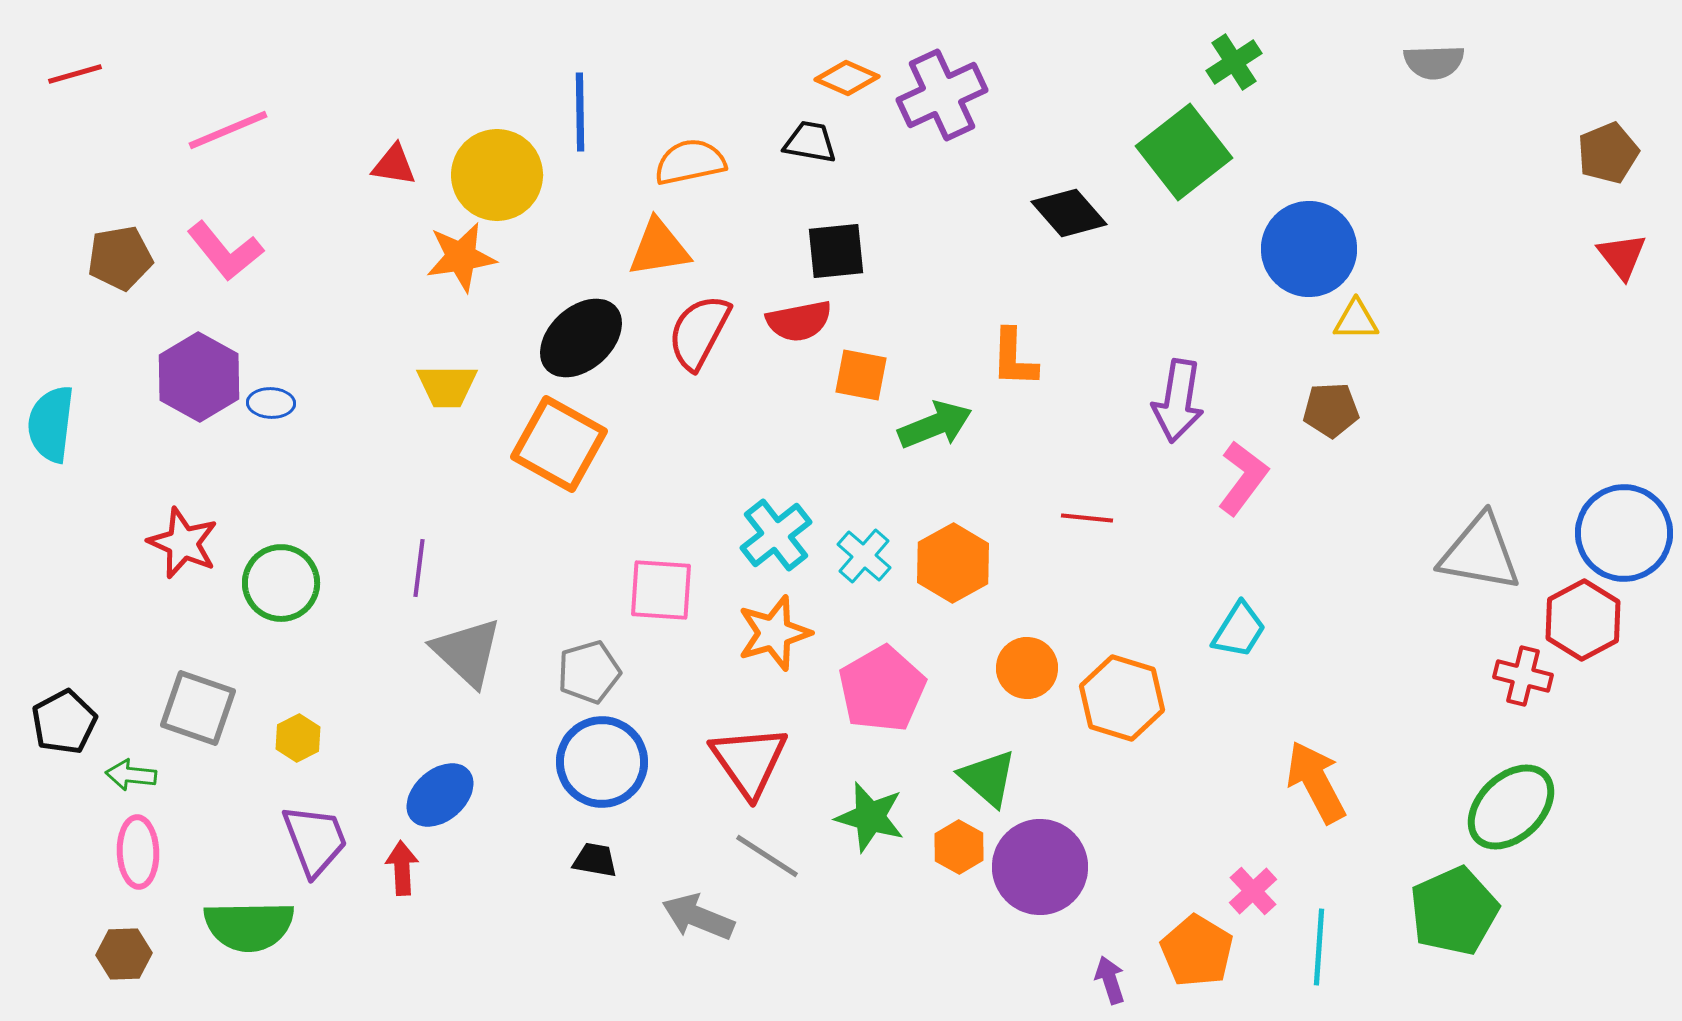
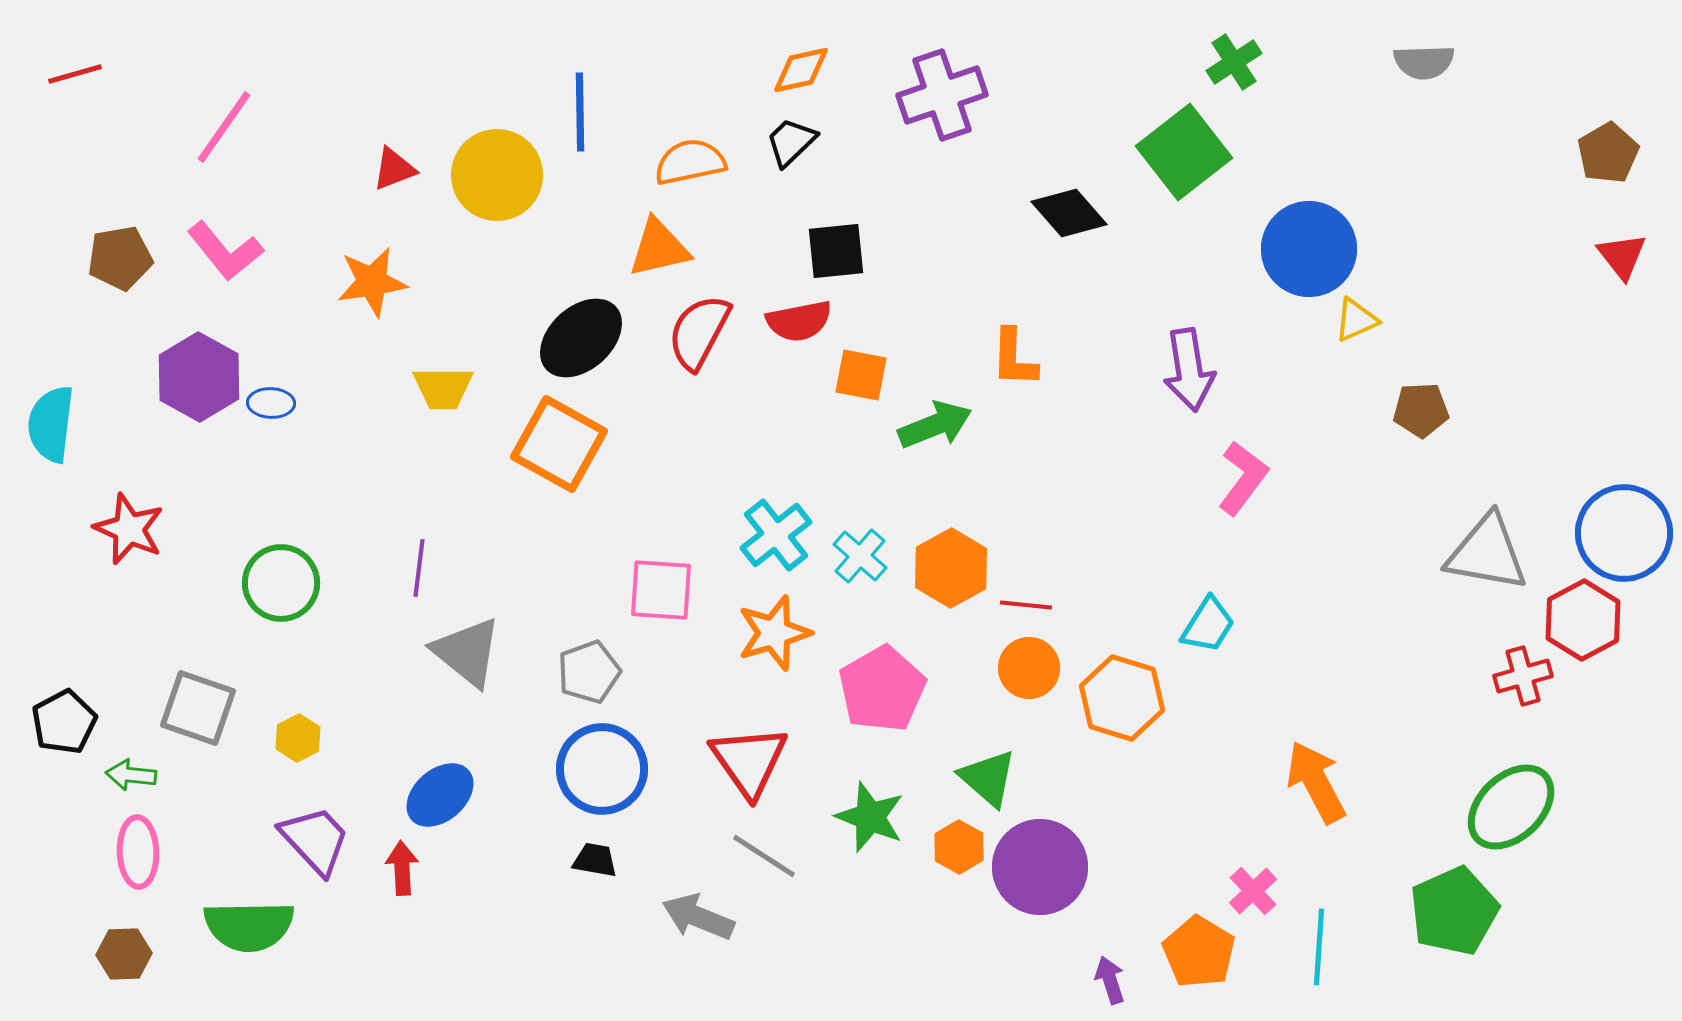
gray semicircle at (1434, 62): moved 10 px left
orange diamond at (847, 78): moved 46 px left, 8 px up; rotated 36 degrees counterclockwise
purple cross at (942, 95): rotated 6 degrees clockwise
pink line at (228, 130): moved 4 px left, 3 px up; rotated 32 degrees counterclockwise
black trapezoid at (810, 142): moved 19 px left; rotated 54 degrees counterclockwise
brown pentagon at (1608, 153): rotated 8 degrees counterclockwise
red triangle at (394, 165): moved 4 px down; rotated 30 degrees counterclockwise
orange triangle at (659, 248): rotated 4 degrees counterclockwise
orange star at (461, 257): moved 89 px left, 25 px down
yellow triangle at (1356, 320): rotated 24 degrees counterclockwise
yellow trapezoid at (447, 386): moved 4 px left, 2 px down
purple arrow at (1178, 401): moved 11 px right, 31 px up; rotated 18 degrees counterclockwise
brown pentagon at (1331, 410): moved 90 px right
red line at (1087, 518): moved 61 px left, 87 px down
red star at (183, 543): moved 54 px left, 14 px up
gray triangle at (1480, 553): moved 7 px right
cyan cross at (864, 556): moved 4 px left
orange hexagon at (953, 563): moved 2 px left, 5 px down
cyan trapezoid at (1239, 630): moved 31 px left, 5 px up
gray triangle at (467, 652): rotated 4 degrees counterclockwise
orange circle at (1027, 668): moved 2 px right
gray pentagon at (589, 672): rotated 4 degrees counterclockwise
red cross at (1523, 676): rotated 30 degrees counterclockwise
blue circle at (602, 762): moved 7 px down
green star at (870, 817): rotated 6 degrees clockwise
purple trapezoid at (315, 840): rotated 22 degrees counterclockwise
gray line at (767, 856): moved 3 px left
orange pentagon at (1197, 951): moved 2 px right, 1 px down
